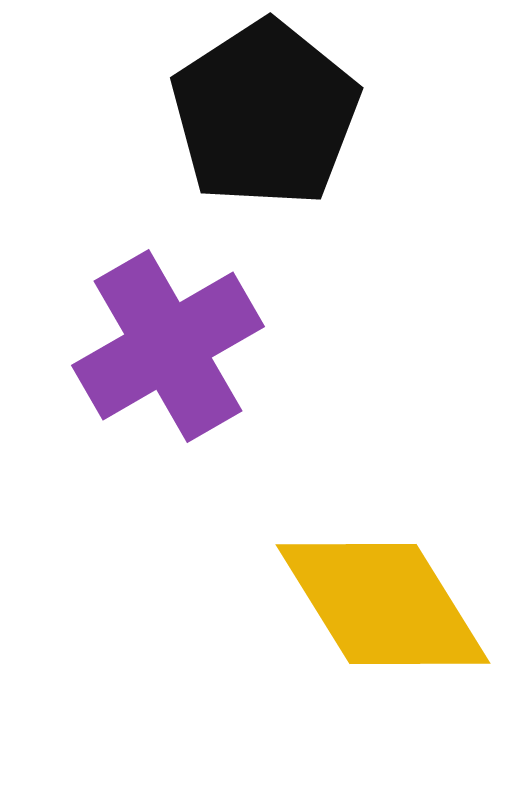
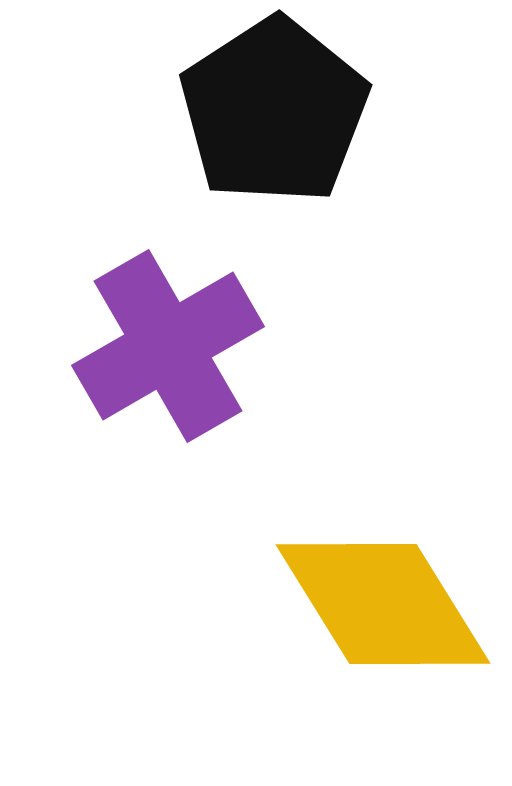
black pentagon: moved 9 px right, 3 px up
